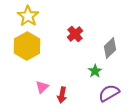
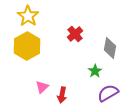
gray diamond: rotated 35 degrees counterclockwise
purple semicircle: moved 1 px left
